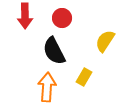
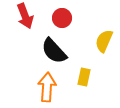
red arrow: rotated 20 degrees counterclockwise
yellow semicircle: moved 1 px left; rotated 10 degrees counterclockwise
black semicircle: rotated 16 degrees counterclockwise
yellow rectangle: rotated 18 degrees counterclockwise
